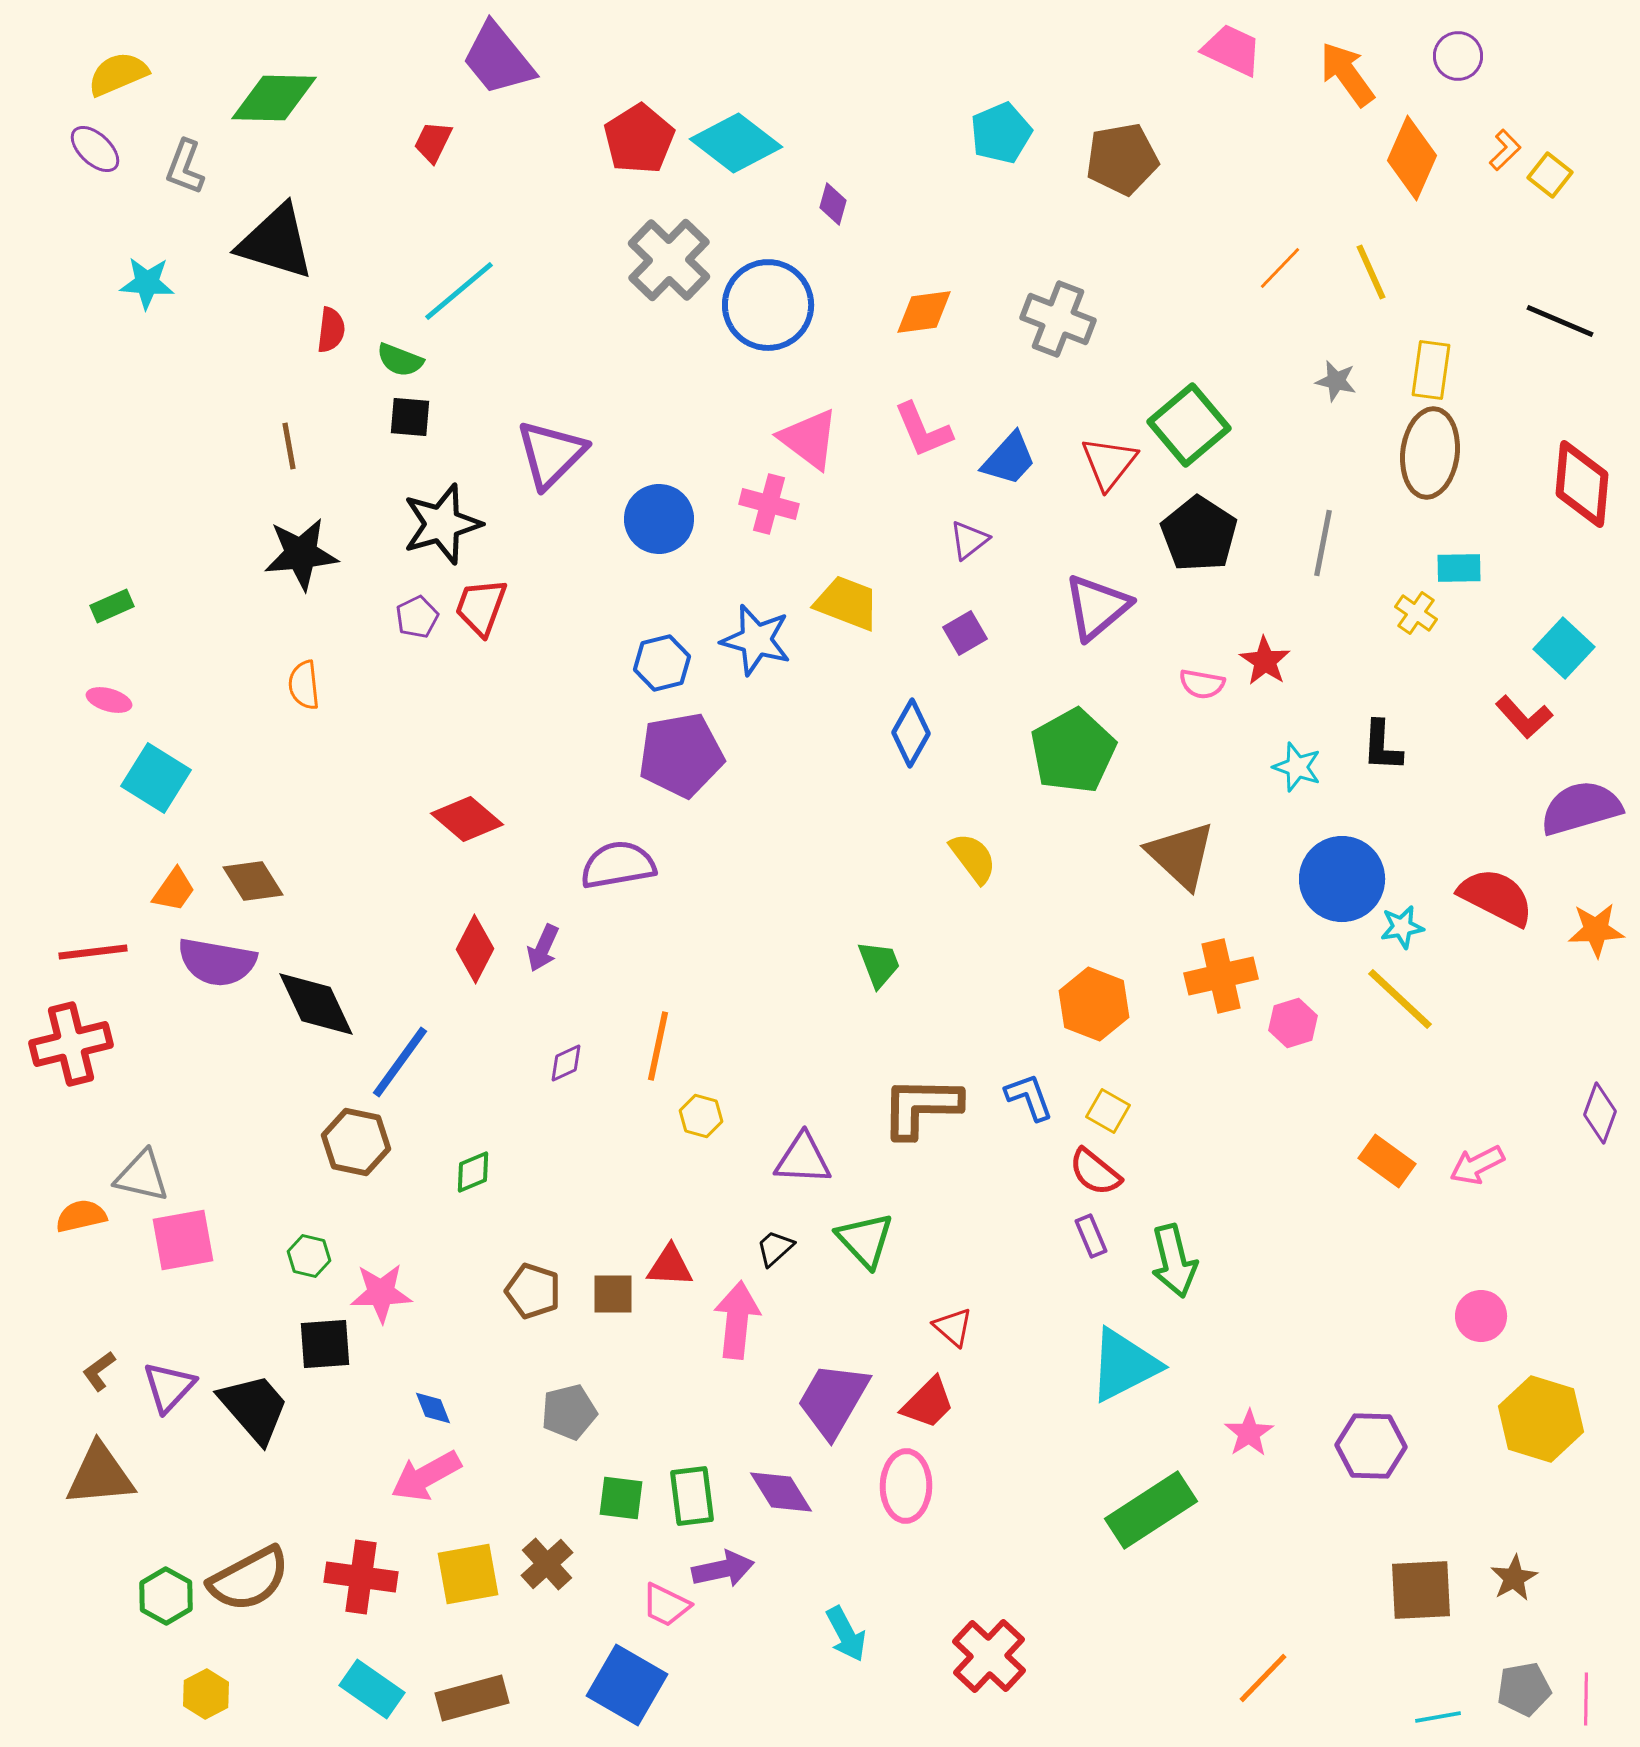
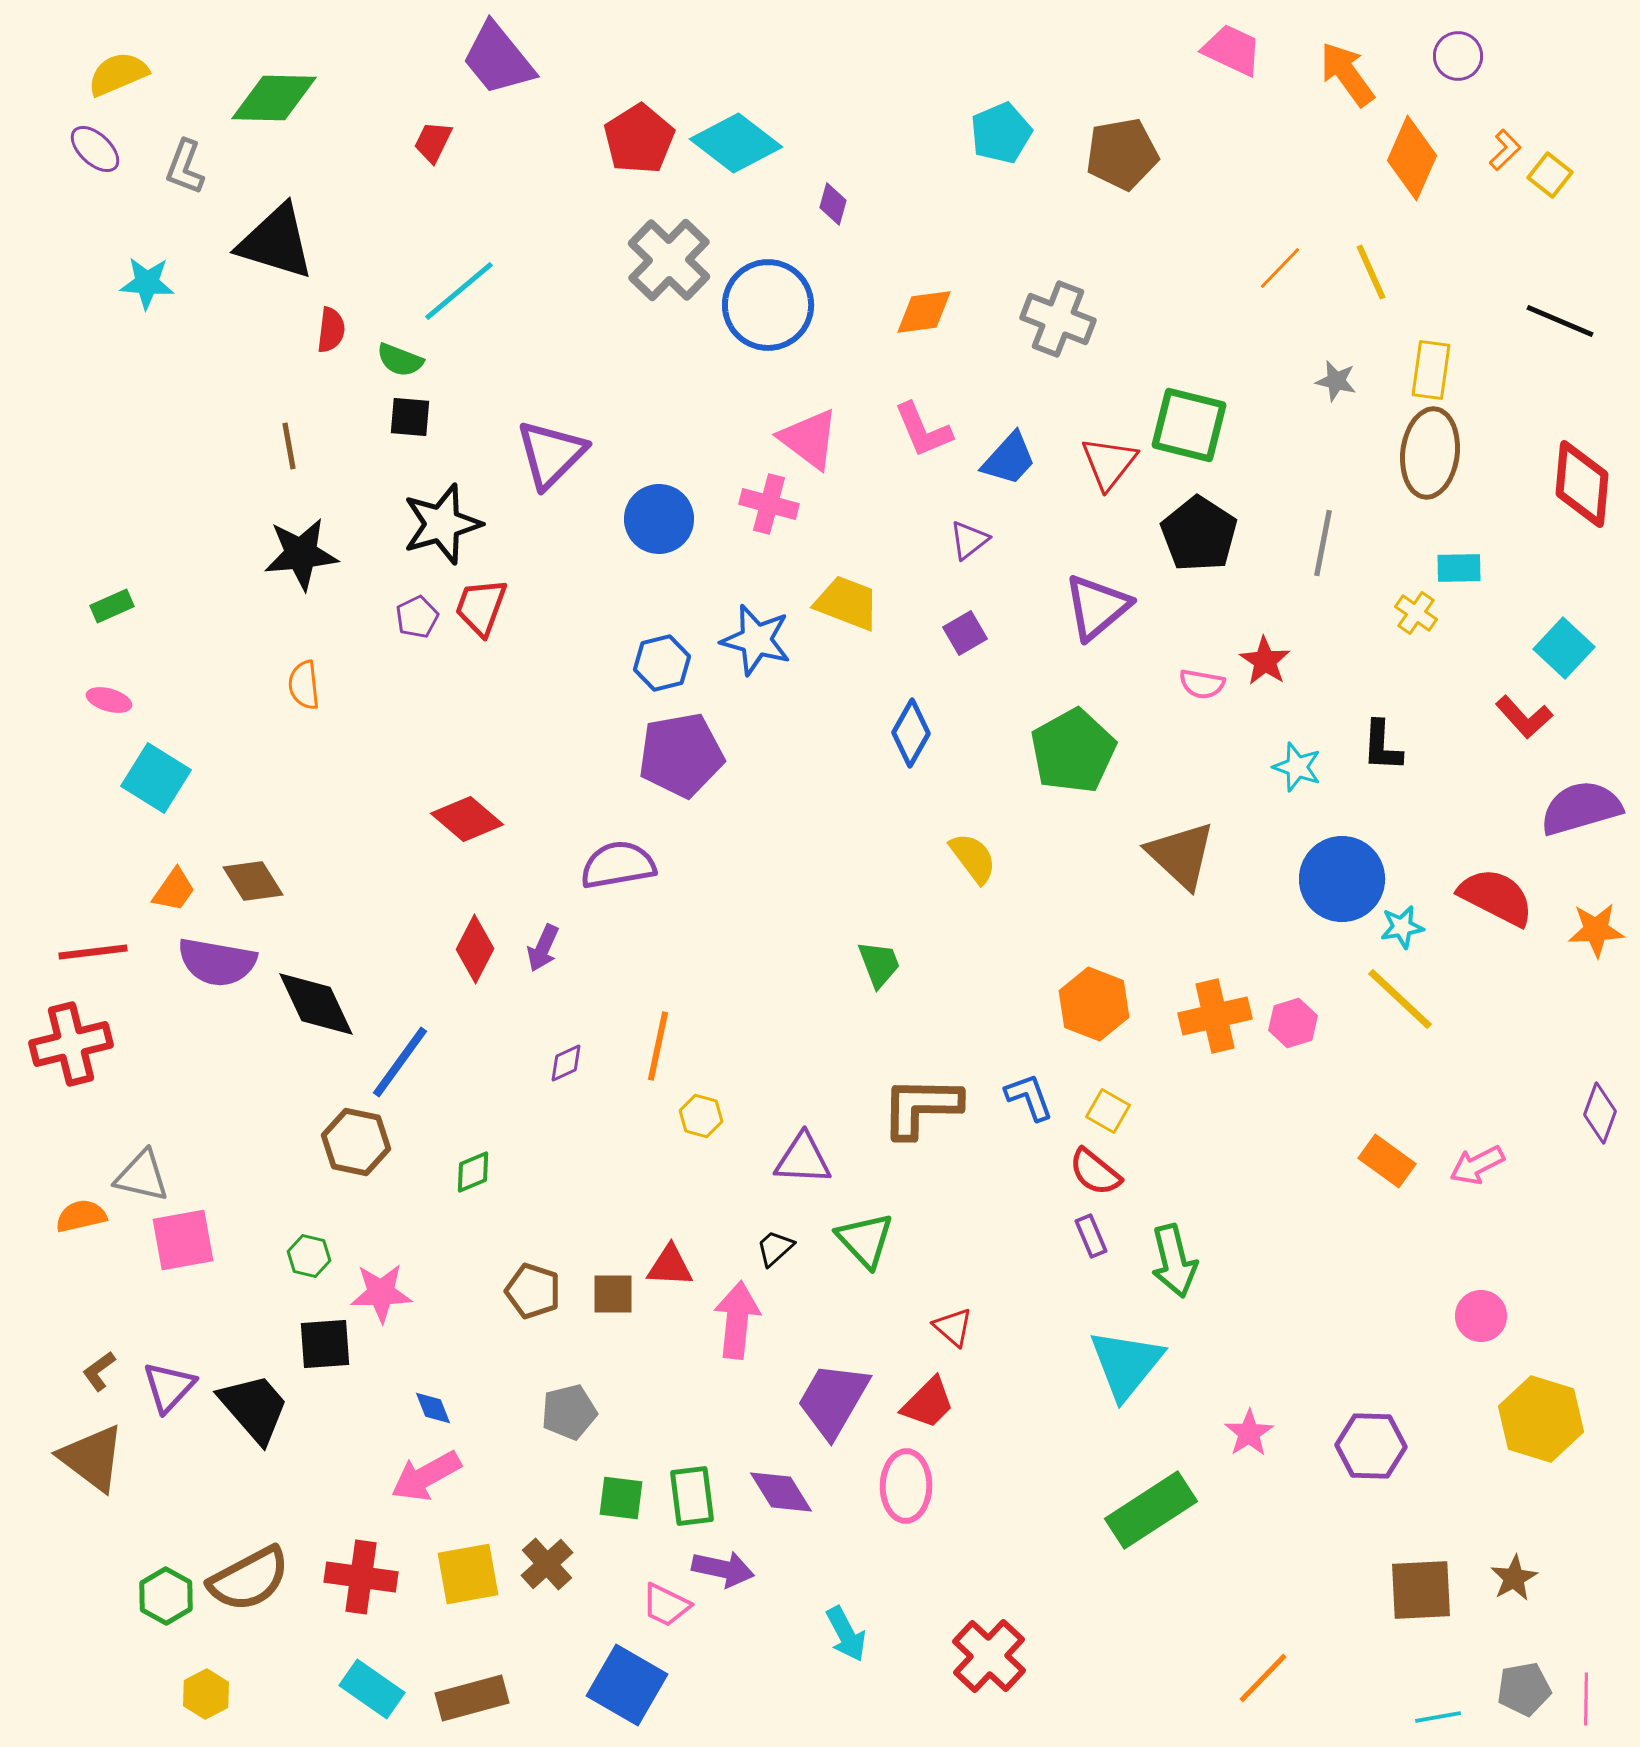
brown pentagon at (1122, 159): moved 5 px up
green square at (1189, 425): rotated 36 degrees counterclockwise
orange cross at (1221, 976): moved 6 px left, 40 px down
cyan triangle at (1124, 1365): moved 2 px right, 1 px up; rotated 24 degrees counterclockwise
brown triangle at (100, 1475): moved 8 px left, 17 px up; rotated 42 degrees clockwise
purple arrow at (723, 1569): rotated 24 degrees clockwise
